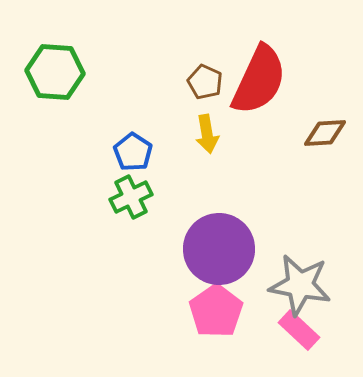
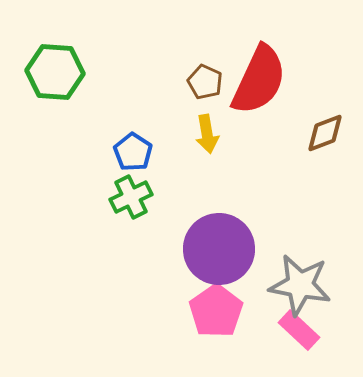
brown diamond: rotated 18 degrees counterclockwise
